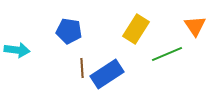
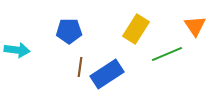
blue pentagon: rotated 10 degrees counterclockwise
brown line: moved 2 px left, 1 px up; rotated 12 degrees clockwise
